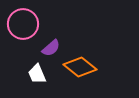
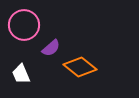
pink circle: moved 1 px right, 1 px down
white trapezoid: moved 16 px left
